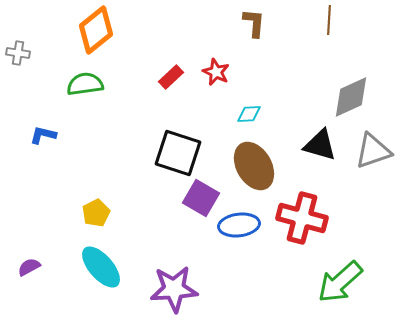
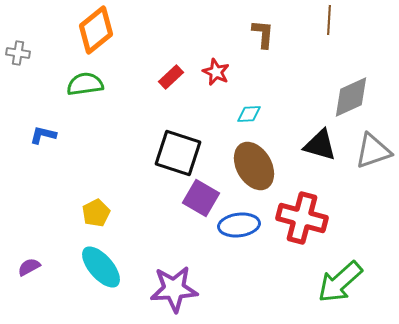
brown L-shape: moved 9 px right, 11 px down
